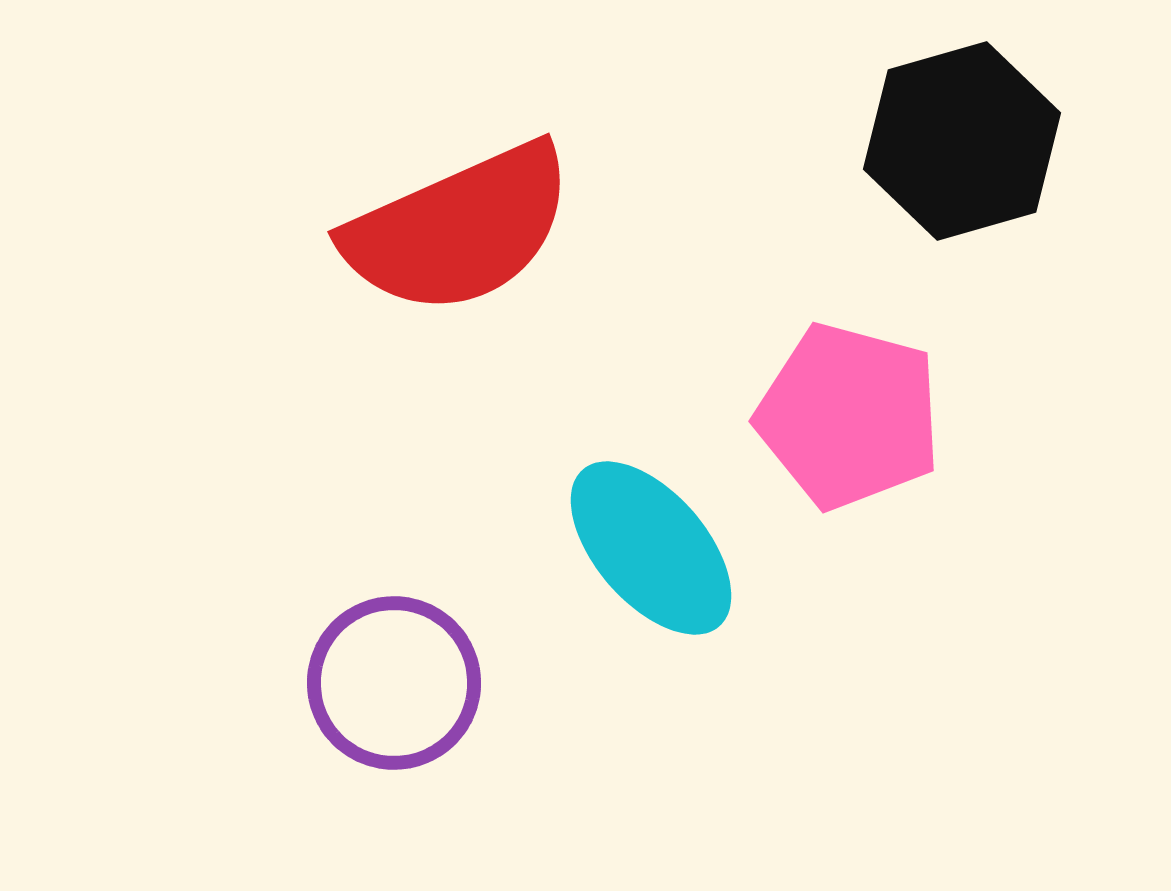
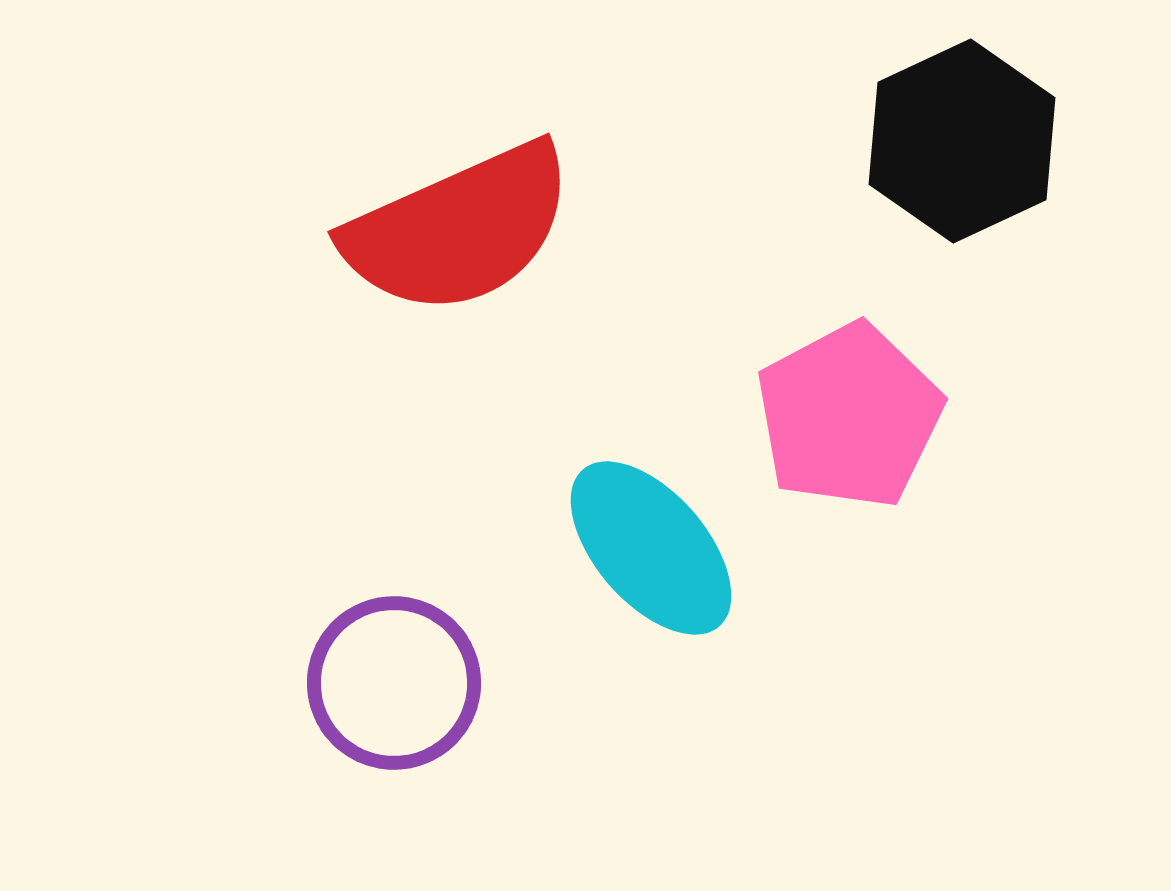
black hexagon: rotated 9 degrees counterclockwise
pink pentagon: rotated 29 degrees clockwise
